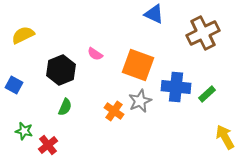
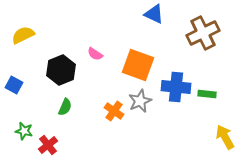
green rectangle: rotated 48 degrees clockwise
